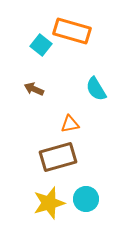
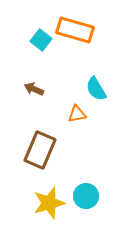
orange rectangle: moved 3 px right, 1 px up
cyan square: moved 5 px up
orange triangle: moved 7 px right, 10 px up
brown rectangle: moved 18 px left, 7 px up; rotated 51 degrees counterclockwise
cyan circle: moved 3 px up
